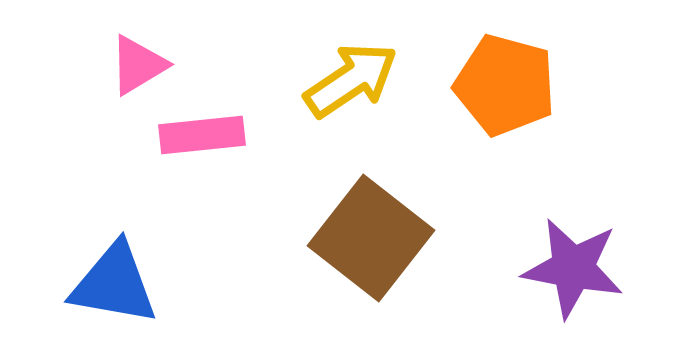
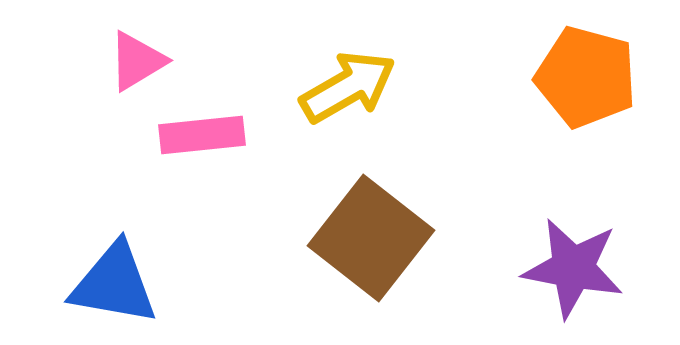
pink triangle: moved 1 px left, 4 px up
yellow arrow: moved 3 px left, 7 px down; rotated 4 degrees clockwise
orange pentagon: moved 81 px right, 8 px up
